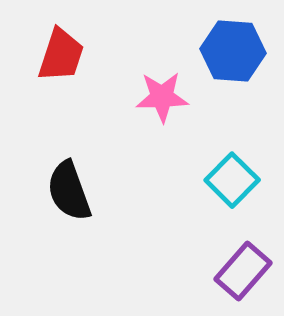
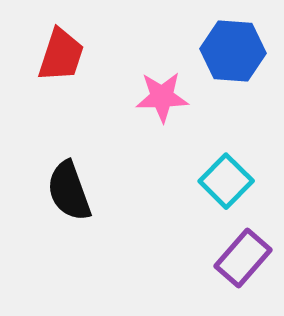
cyan square: moved 6 px left, 1 px down
purple rectangle: moved 13 px up
